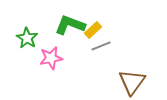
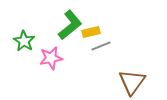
green L-shape: rotated 120 degrees clockwise
yellow rectangle: moved 2 px left, 2 px down; rotated 30 degrees clockwise
green star: moved 3 px left, 3 px down
